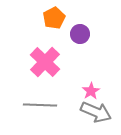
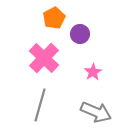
pink cross: moved 1 px left, 4 px up
pink star: moved 2 px right, 19 px up
gray line: rotated 76 degrees counterclockwise
